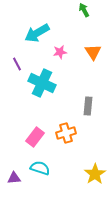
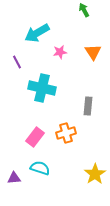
purple line: moved 2 px up
cyan cross: moved 5 px down; rotated 12 degrees counterclockwise
